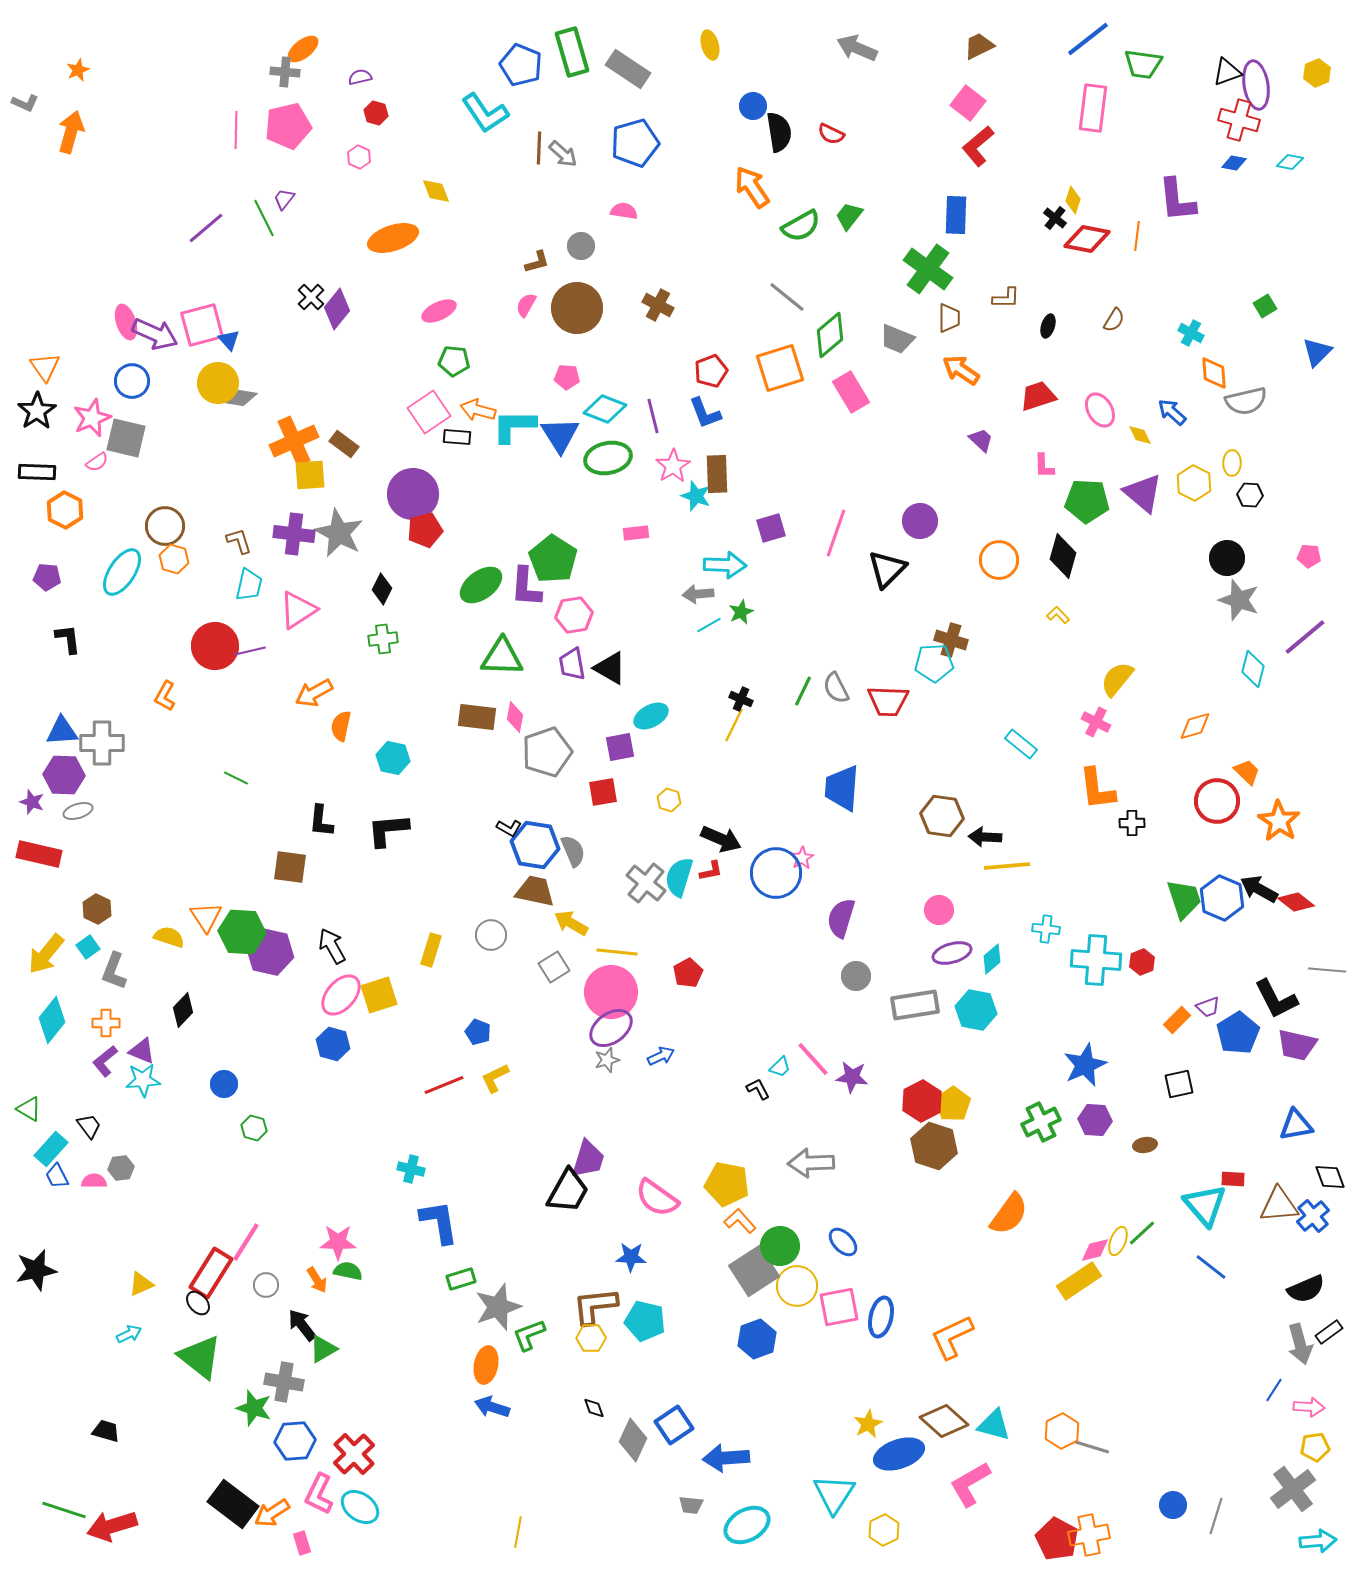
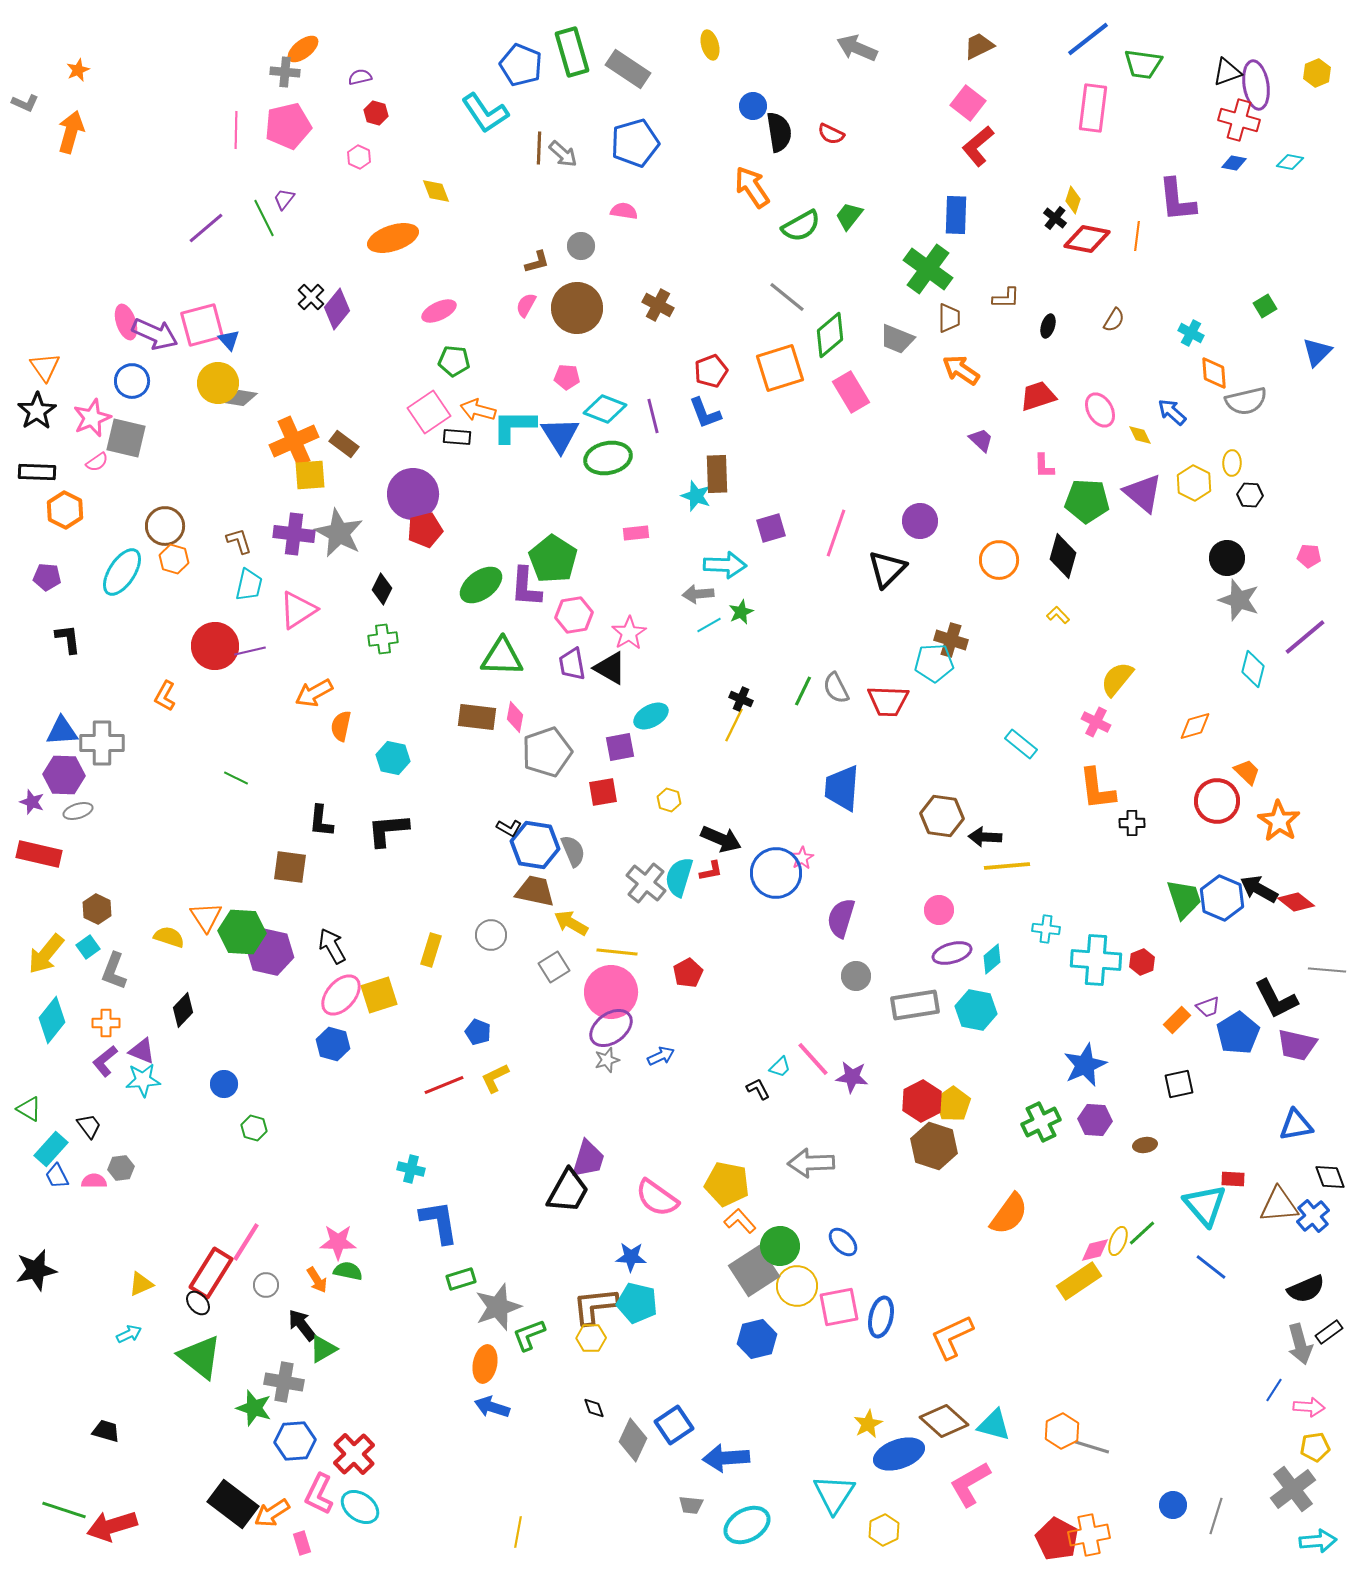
pink star at (673, 466): moved 44 px left, 167 px down
cyan pentagon at (645, 1321): moved 8 px left, 18 px up
blue hexagon at (757, 1339): rotated 6 degrees clockwise
orange ellipse at (486, 1365): moved 1 px left, 1 px up
